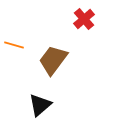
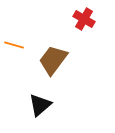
red cross: rotated 20 degrees counterclockwise
